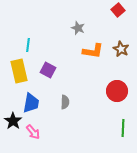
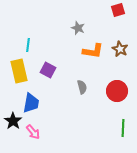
red square: rotated 24 degrees clockwise
brown star: moved 1 px left
gray semicircle: moved 17 px right, 15 px up; rotated 16 degrees counterclockwise
